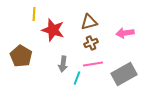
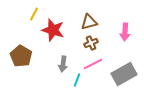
yellow line: rotated 24 degrees clockwise
pink arrow: moved 1 px up; rotated 78 degrees counterclockwise
pink line: rotated 18 degrees counterclockwise
cyan line: moved 2 px down
